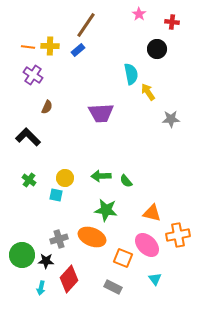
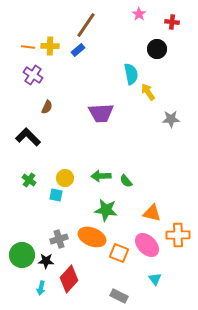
orange cross: rotated 10 degrees clockwise
orange square: moved 4 px left, 5 px up
gray rectangle: moved 6 px right, 9 px down
